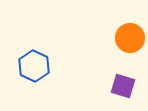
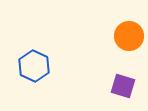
orange circle: moved 1 px left, 2 px up
